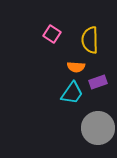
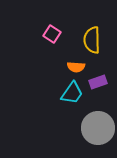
yellow semicircle: moved 2 px right
